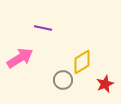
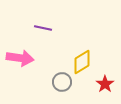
pink arrow: rotated 40 degrees clockwise
gray circle: moved 1 px left, 2 px down
red star: rotated 12 degrees counterclockwise
